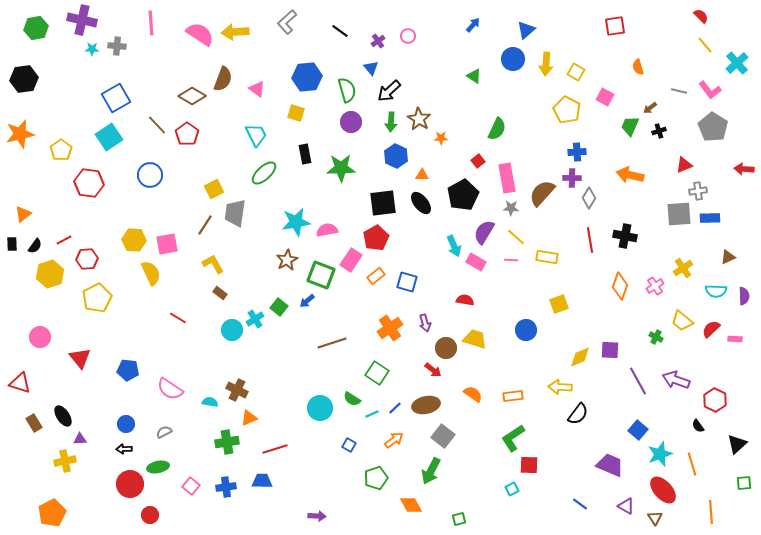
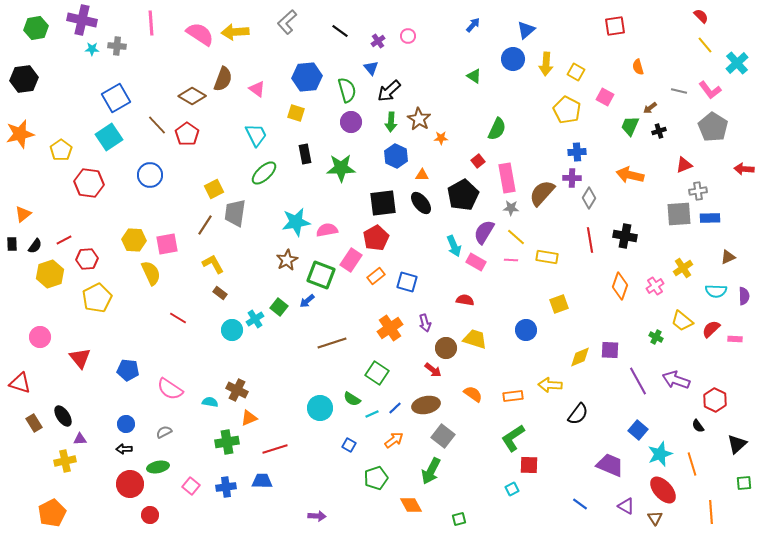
yellow arrow at (560, 387): moved 10 px left, 2 px up
